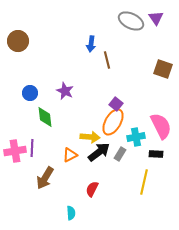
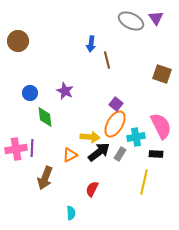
brown square: moved 1 px left, 5 px down
orange ellipse: moved 2 px right, 2 px down
pink cross: moved 1 px right, 2 px up
brown arrow: rotated 10 degrees counterclockwise
